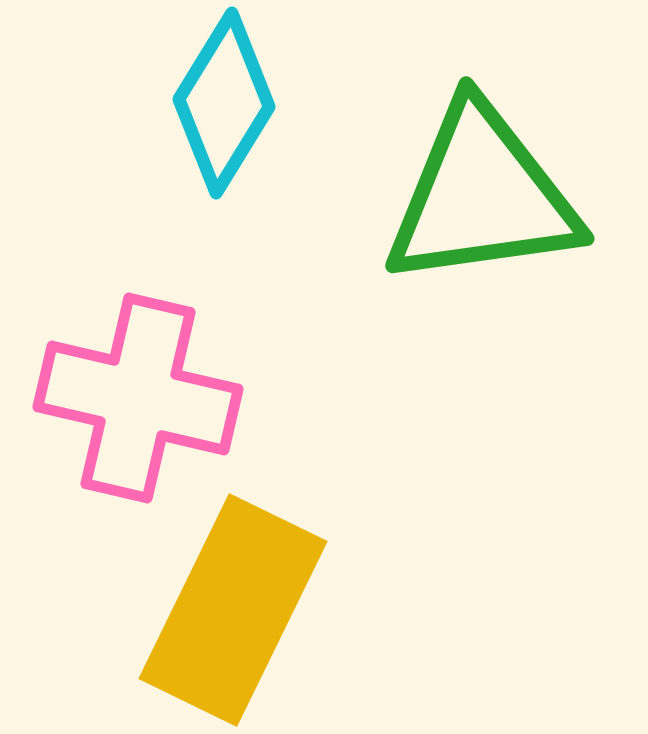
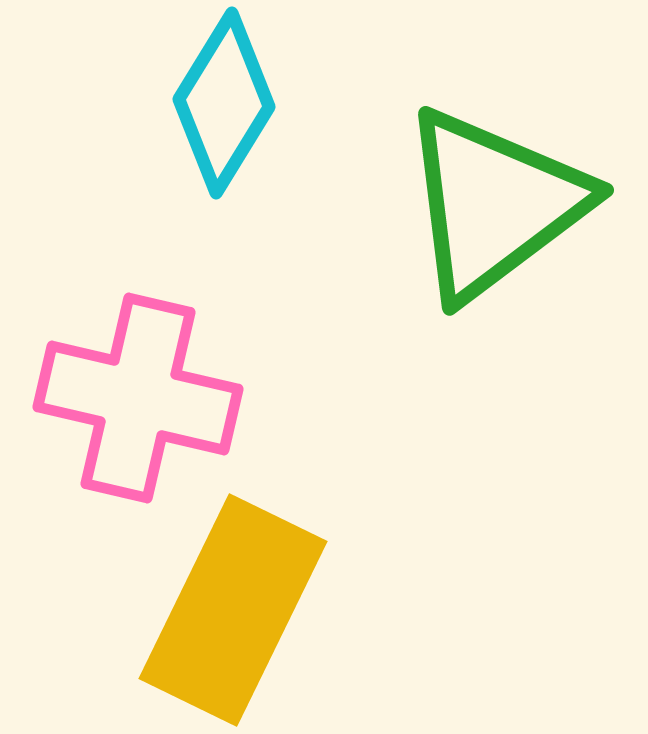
green triangle: moved 12 px right, 8 px down; rotated 29 degrees counterclockwise
